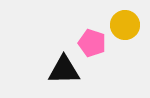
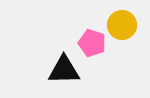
yellow circle: moved 3 px left
